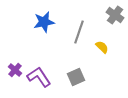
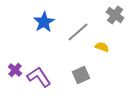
blue star: rotated 20 degrees counterclockwise
gray line: moved 1 px left; rotated 30 degrees clockwise
yellow semicircle: rotated 24 degrees counterclockwise
gray square: moved 5 px right, 2 px up
